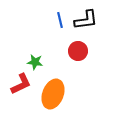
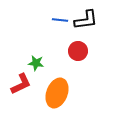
blue line: rotated 70 degrees counterclockwise
green star: moved 1 px right, 1 px down
orange ellipse: moved 4 px right, 1 px up
